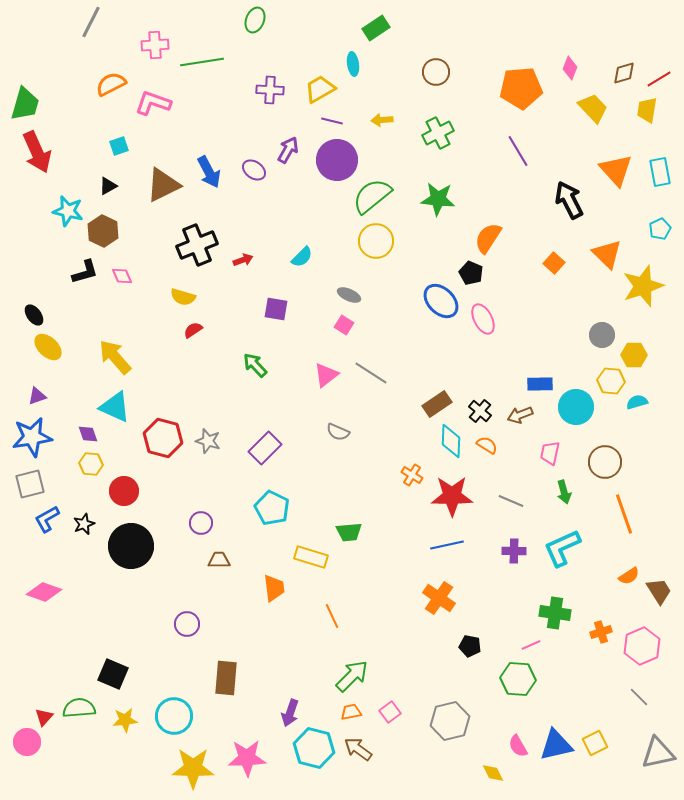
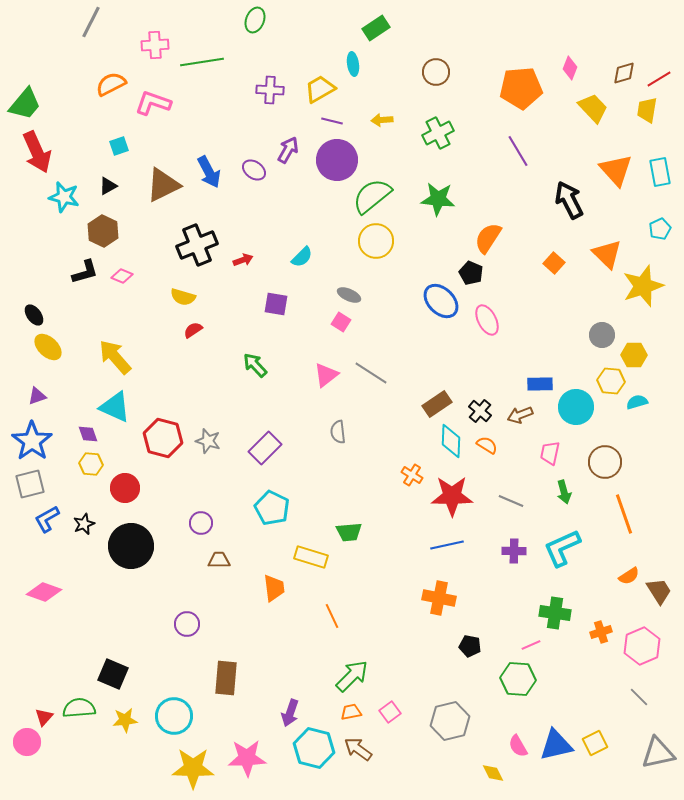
green trapezoid at (25, 104): rotated 24 degrees clockwise
cyan star at (68, 211): moved 4 px left, 14 px up
pink diamond at (122, 276): rotated 45 degrees counterclockwise
purple square at (276, 309): moved 5 px up
pink ellipse at (483, 319): moved 4 px right, 1 px down
pink square at (344, 325): moved 3 px left, 3 px up
gray semicircle at (338, 432): rotated 60 degrees clockwise
blue star at (32, 437): moved 4 px down; rotated 27 degrees counterclockwise
red circle at (124, 491): moved 1 px right, 3 px up
orange cross at (439, 598): rotated 24 degrees counterclockwise
